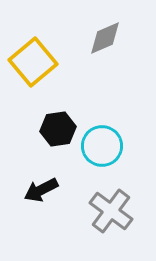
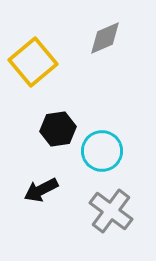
cyan circle: moved 5 px down
